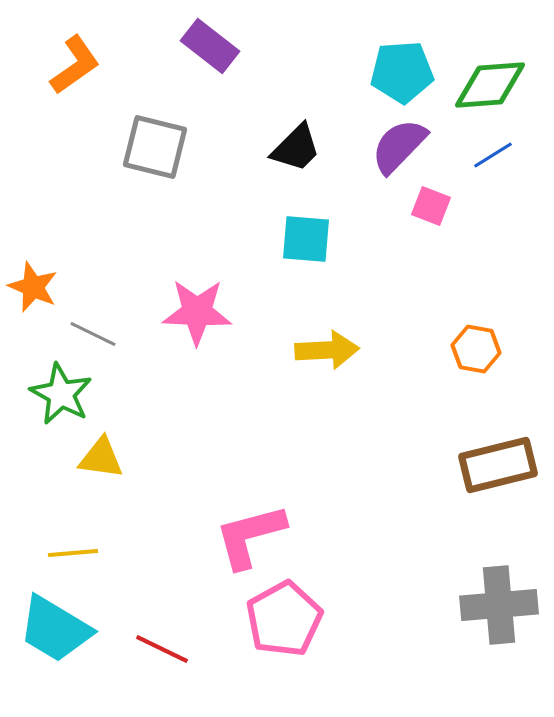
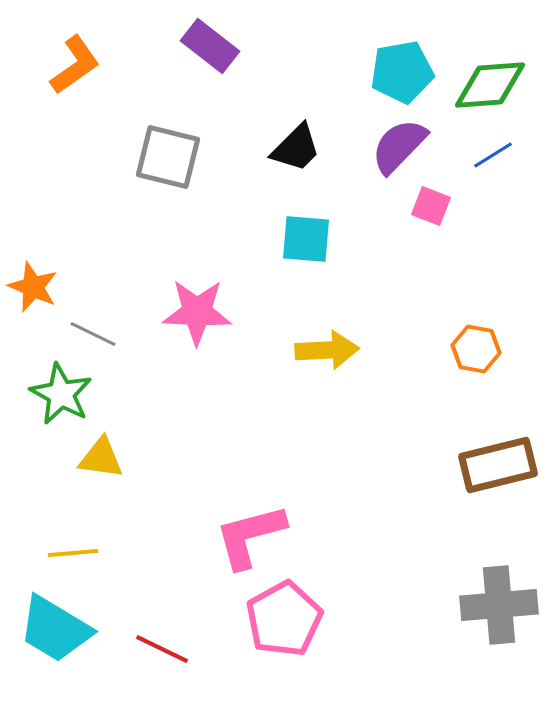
cyan pentagon: rotated 6 degrees counterclockwise
gray square: moved 13 px right, 10 px down
